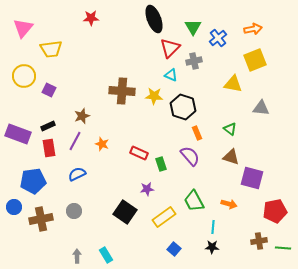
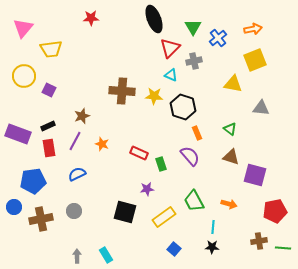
purple square at (252, 178): moved 3 px right, 3 px up
black square at (125, 212): rotated 20 degrees counterclockwise
